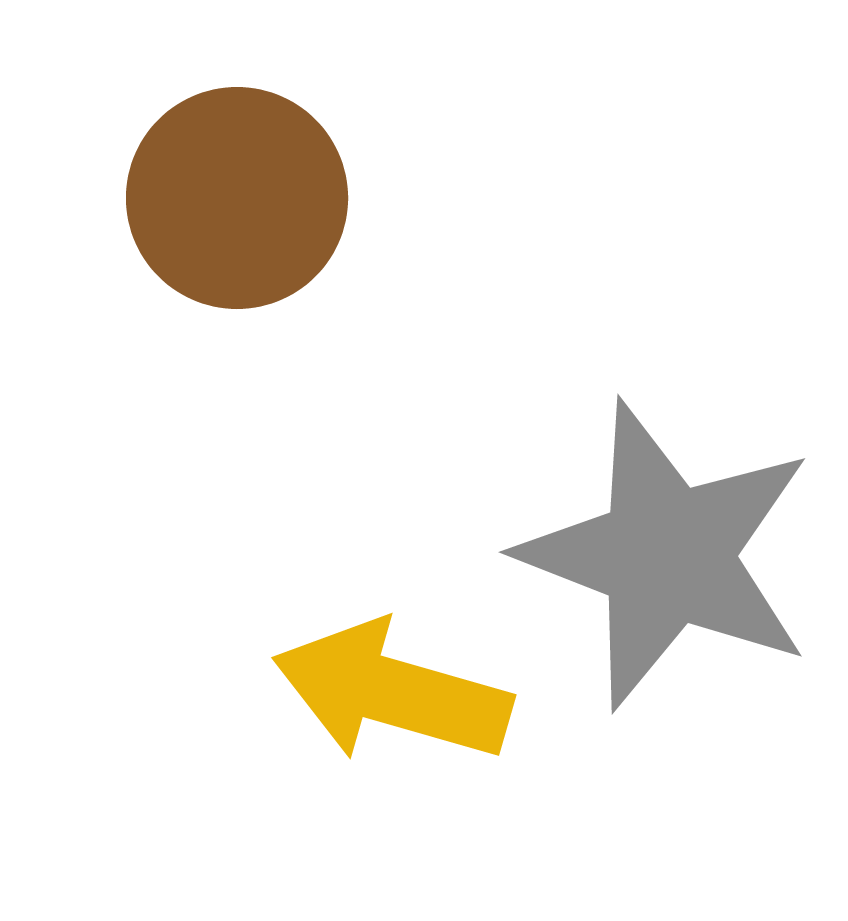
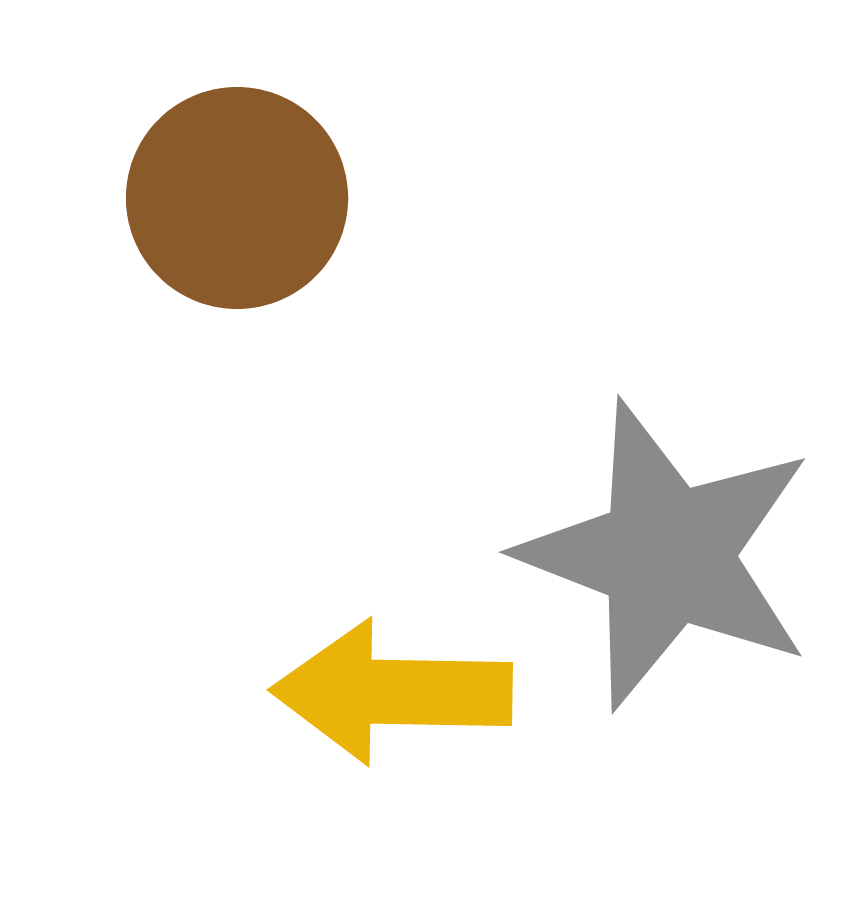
yellow arrow: rotated 15 degrees counterclockwise
